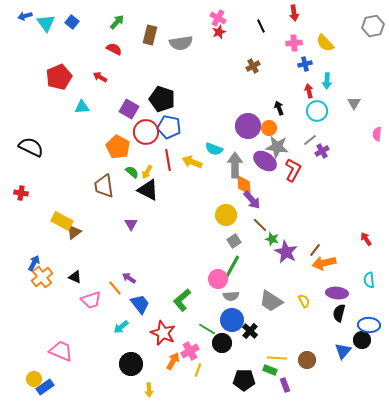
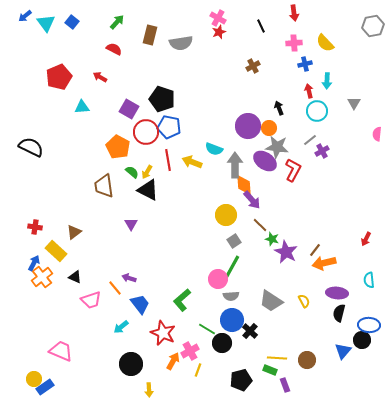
blue arrow at (25, 16): rotated 24 degrees counterclockwise
red cross at (21, 193): moved 14 px right, 34 px down
yellow rectangle at (62, 221): moved 6 px left, 30 px down; rotated 15 degrees clockwise
red arrow at (366, 239): rotated 120 degrees counterclockwise
purple arrow at (129, 278): rotated 16 degrees counterclockwise
black pentagon at (244, 380): moved 3 px left; rotated 15 degrees counterclockwise
